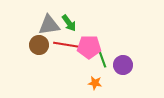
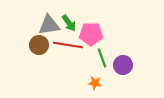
pink pentagon: moved 2 px right, 13 px up
